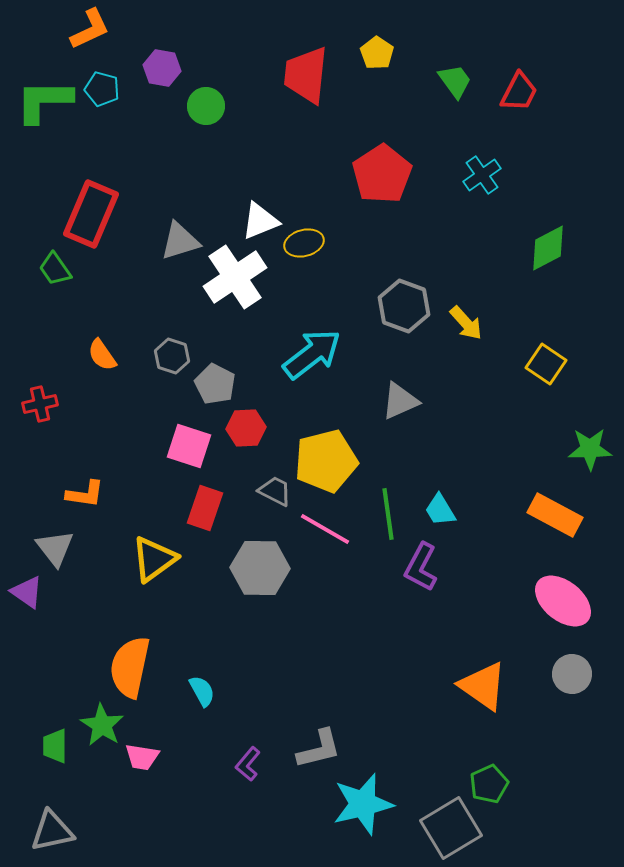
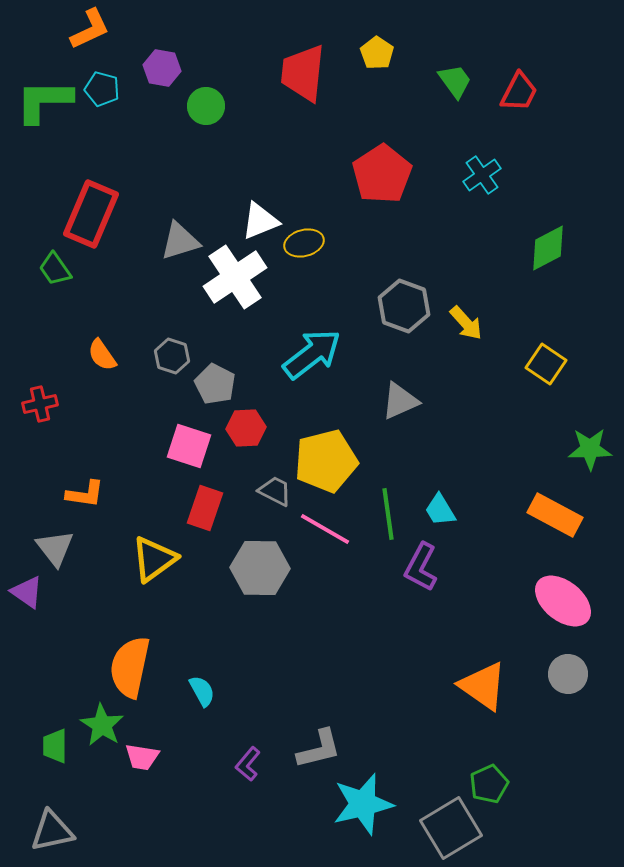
red trapezoid at (306, 75): moved 3 px left, 2 px up
gray circle at (572, 674): moved 4 px left
